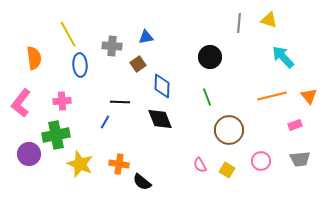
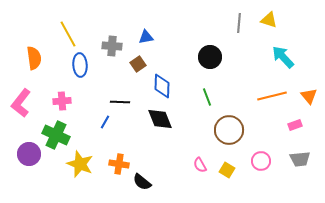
green cross: rotated 36 degrees clockwise
